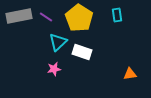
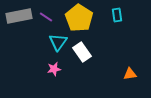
cyan triangle: rotated 12 degrees counterclockwise
white rectangle: rotated 36 degrees clockwise
